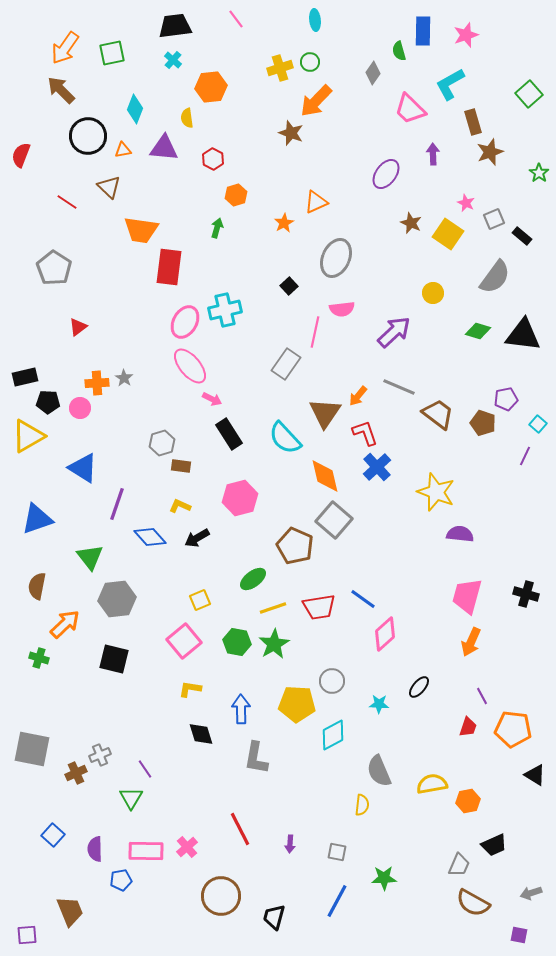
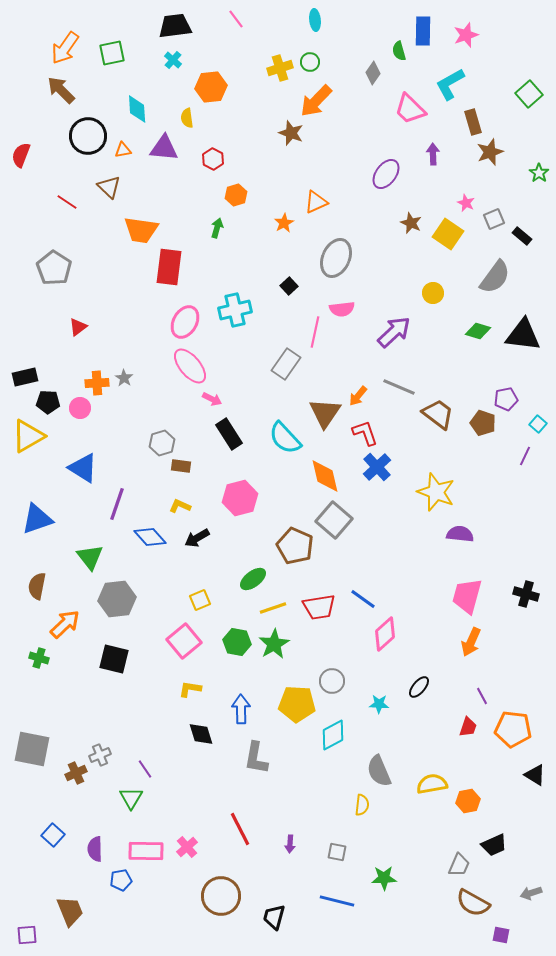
cyan diamond at (135, 109): moved 2 px right; rotated 24 degrees counterclockwise
cyan cross at (225, 310): moved 10 px right
blue line at (337, 901): rotated 76 degrees clockwise
purple square at (519, 935): moved 18 px left
